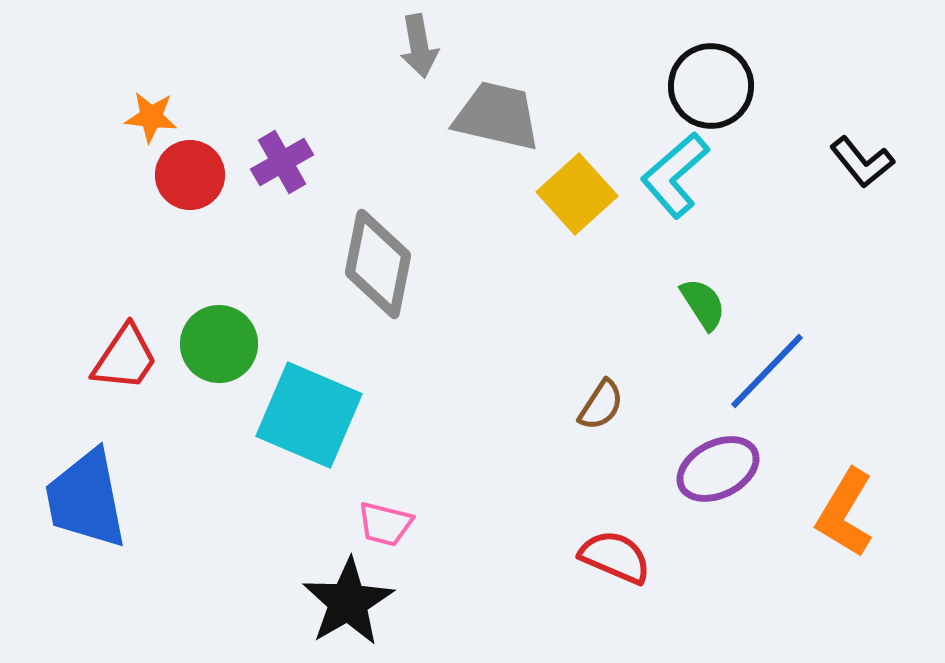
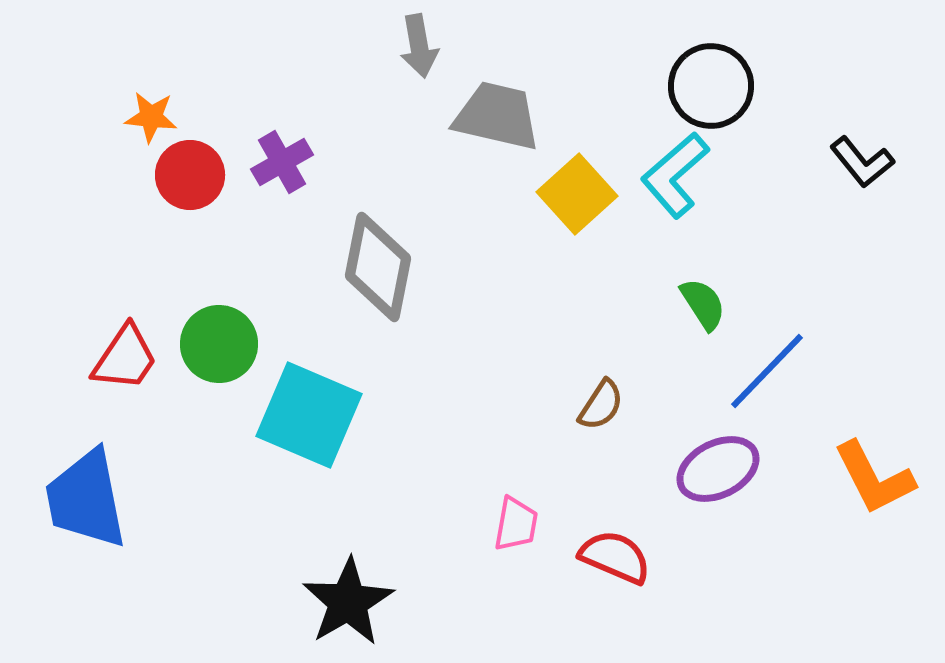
gray diamond: moved 3 px down
orange L-shape: moved 29 px right, 35 px up; rotated 58 degrees counterclockwise
pink trapezoid: moved 131 px right; rotated 94 degrees counterclockwise
